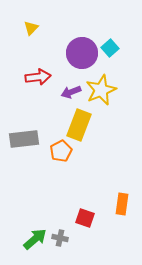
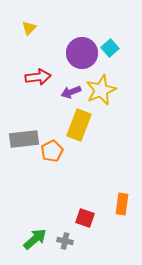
yellow triangle: moved 2 px left
orange pentagon: moved 9 px left
gray cross: moved 5 px right, 3 px down
